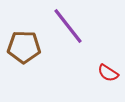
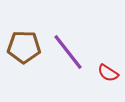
purple line: moved 26 px down
